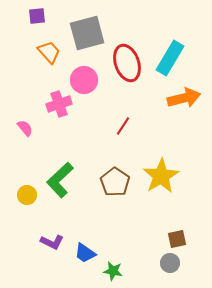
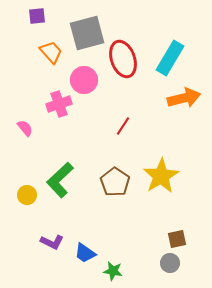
orange trapezoid: moved 2 px right
red ellipse: moved 4 px left, 4 px up
